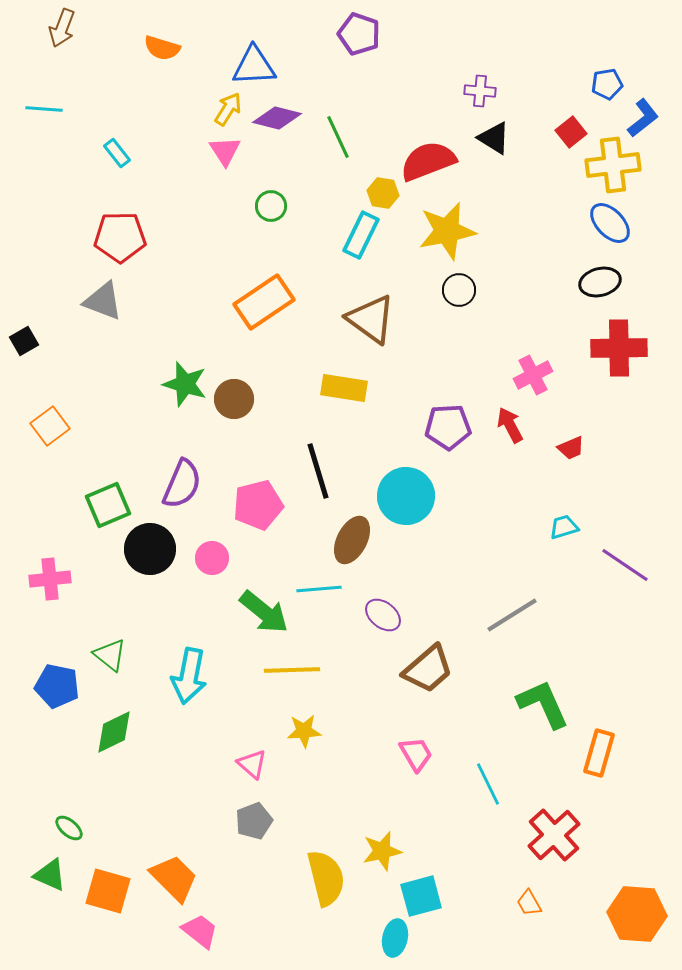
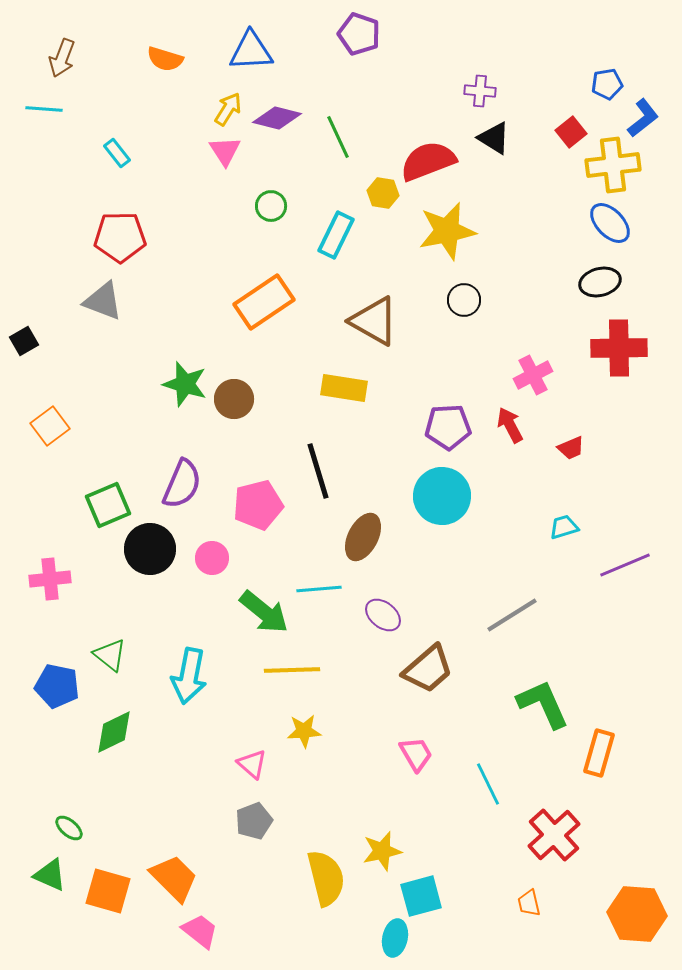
brown arrow at (62, 28): moved 30 px down
orange semicircle at (162, 48): moved 3 px right, 11 px down
blue triangle at (254, 66): moved 3 px left, 15 px up
cyan rectangle at (361, 235): moved 25 px left
black circle at (459, 290): moved 5 px right, 10 px down
brown triangle at (371, 319): moved 3 px right, 2 px down; rotated 6 degrees counterclockwise
cyan circle at (406, 496): moved 36 px right
brown ellipse at (352, 540): moved 11 px right, 3 px up
purple line at (625, 565): rotated 57 degrees counterclockwise
orange trapezoid at (529, 903): rotated 16 degrees clockwise
